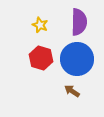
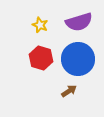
purple semicircle: rotated 72 degrees clockwise
blue circle: moved 1 px right
brown arrow: moved 3 px left; rotated 112 degrees clockwise
